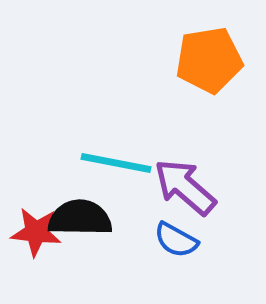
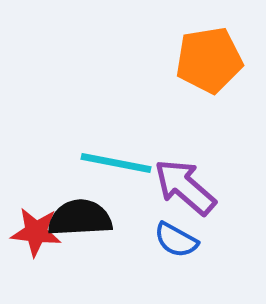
black semicircle: rotated 4 degrees counterclockwise
